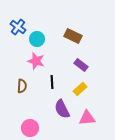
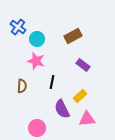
brown rectangle: rotated 54 degrees counterclockwise
purple rectangle: moved 2 px right
black line: rotated 16 degrees clockwise
yellow rectangle: moved 7 px down
pink triangle: moved 1 px down
pink circle: moved 7 px right
